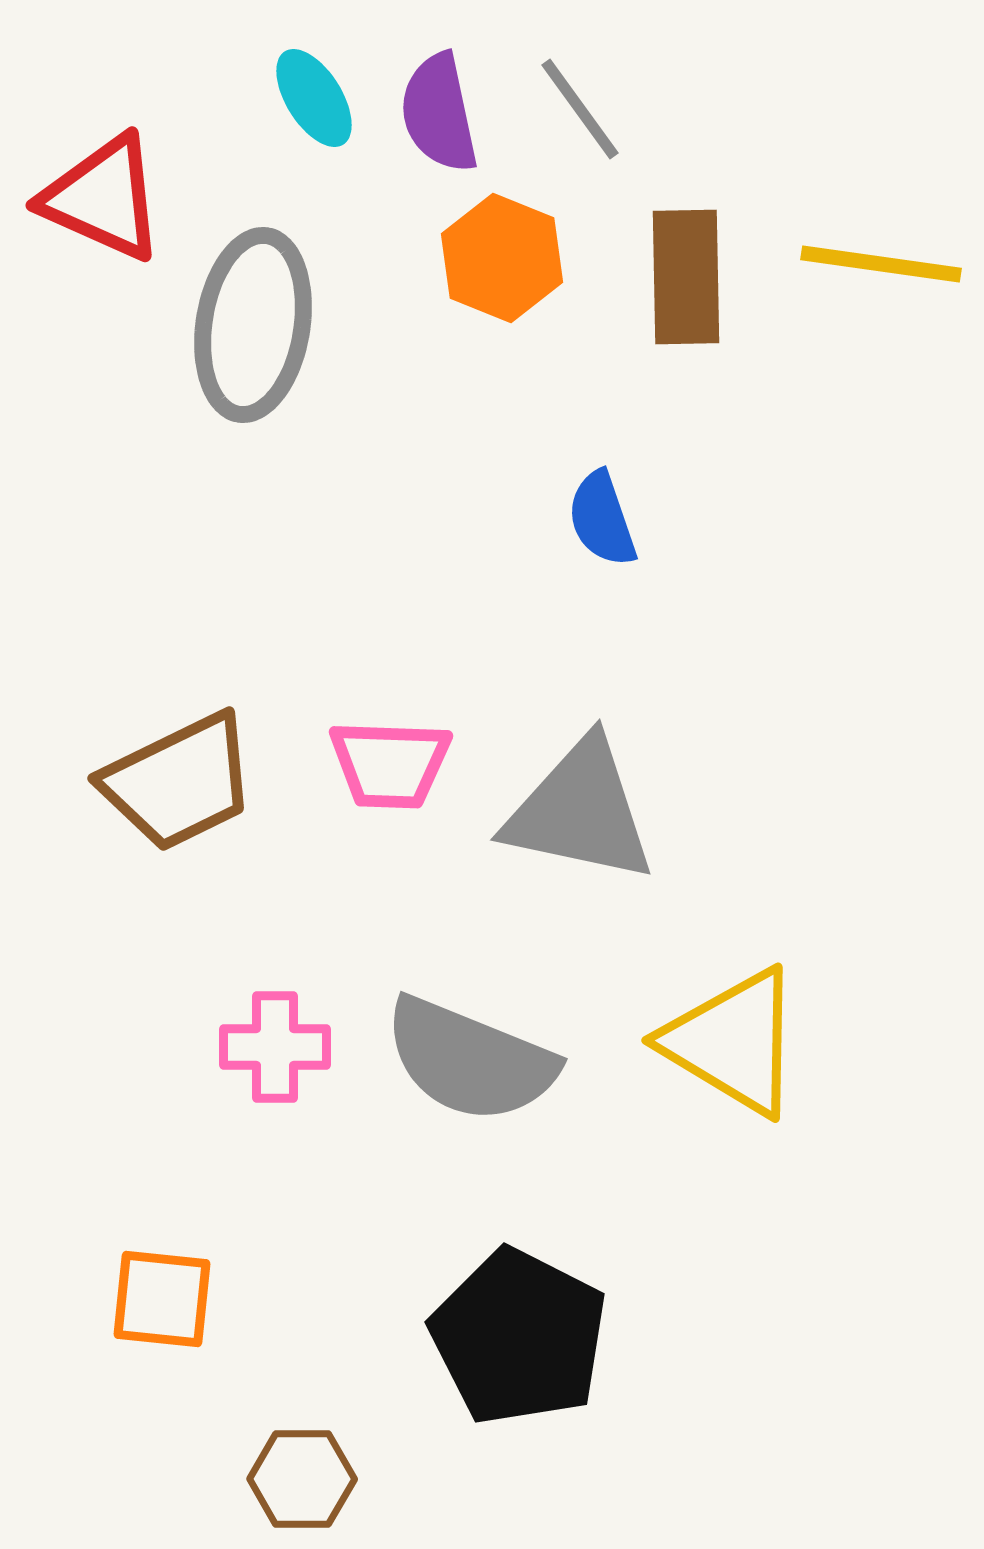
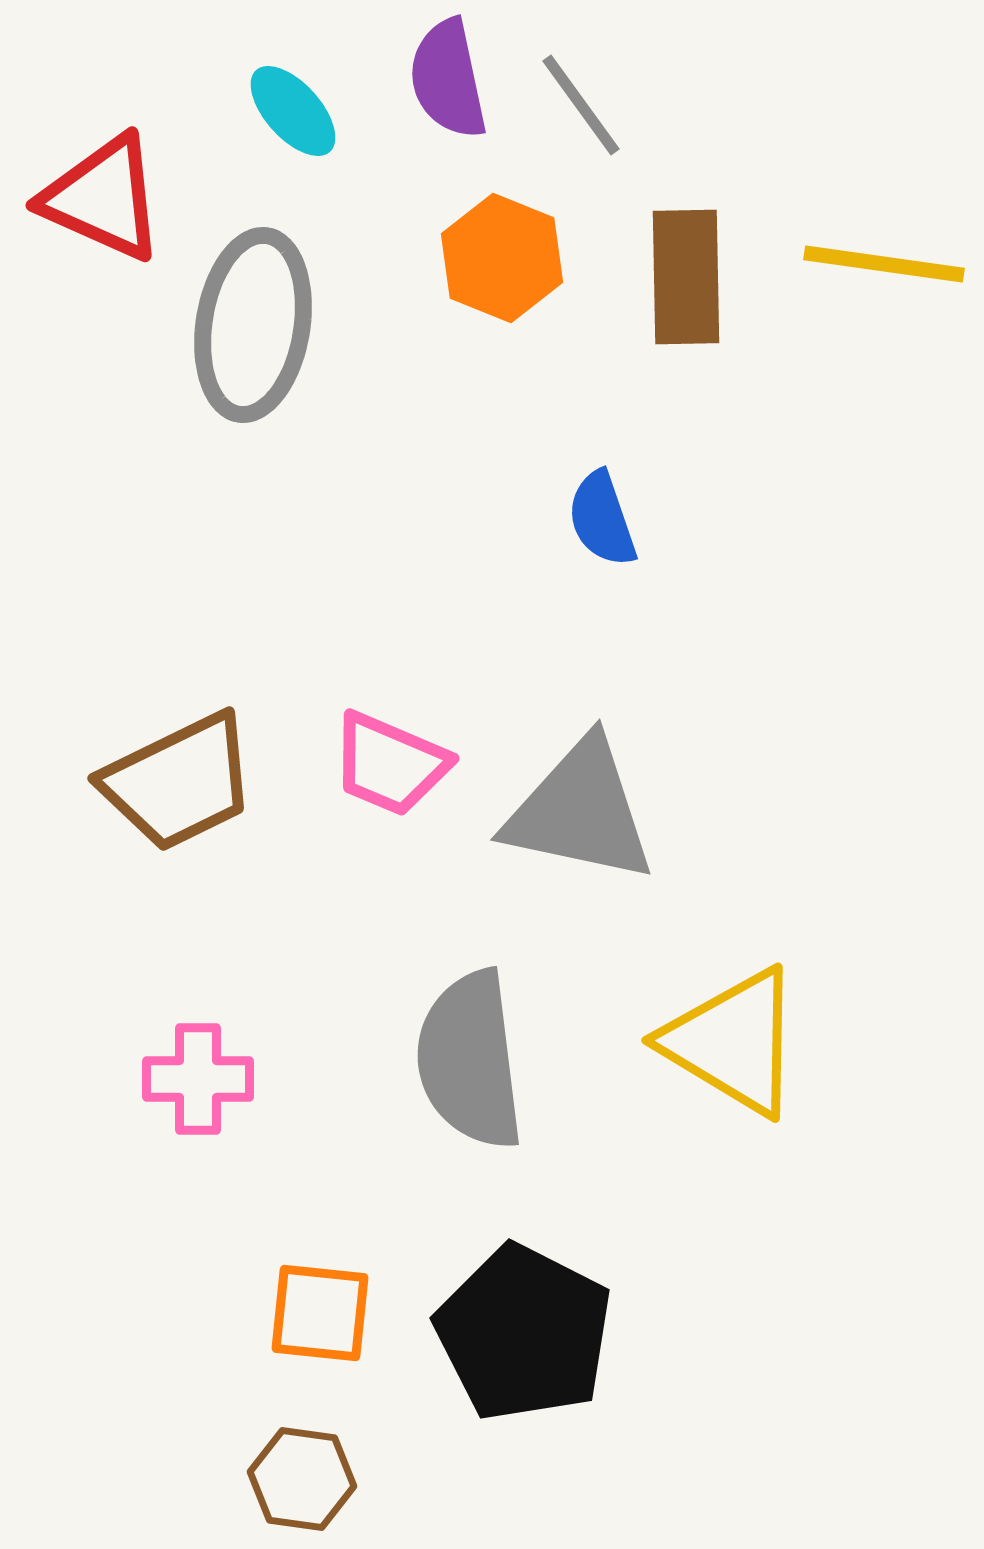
cyan ellipse: moved 21 px left, 13 px down; rotated 10 degrees counterclockwise
gray line: moved 1 px right, 4 px up
purple semicircle: moved 9 px right, 34 px up
yellow line: moved 3 px right
pink trapezoid: rotated 21 degrees clockwise
pink cross: moved 77 px left, 32 px down
gray semicircle: rotated 61 degrees clockwise
orange square: moved 158 px right, 14 px down
black pentagon: moved 5 px right, 4 px up
brown hexagon: rotated 8 degrees clockwise
